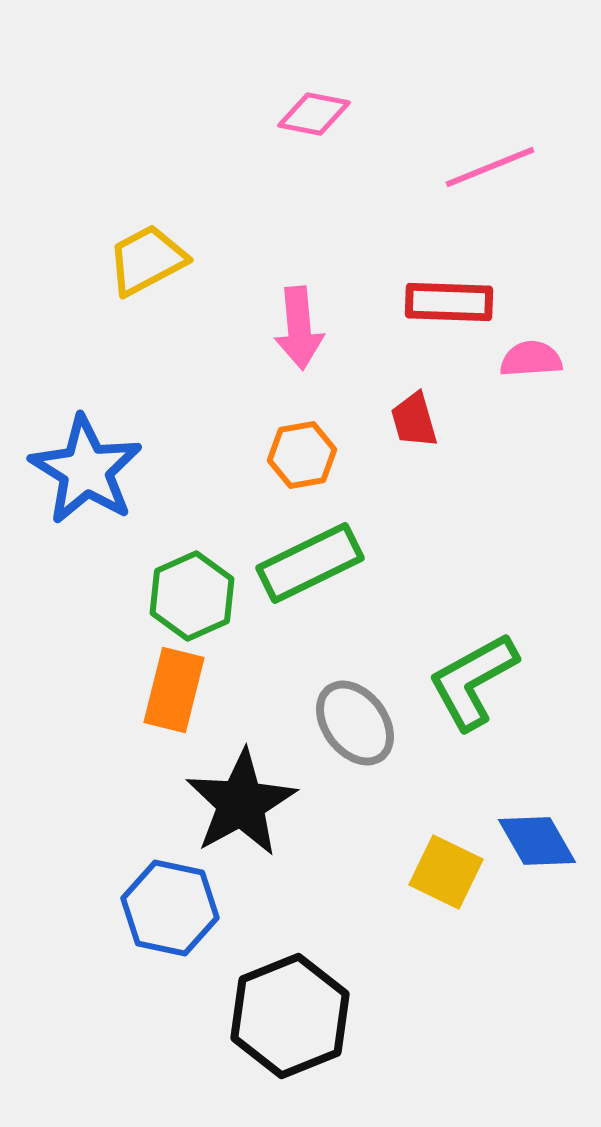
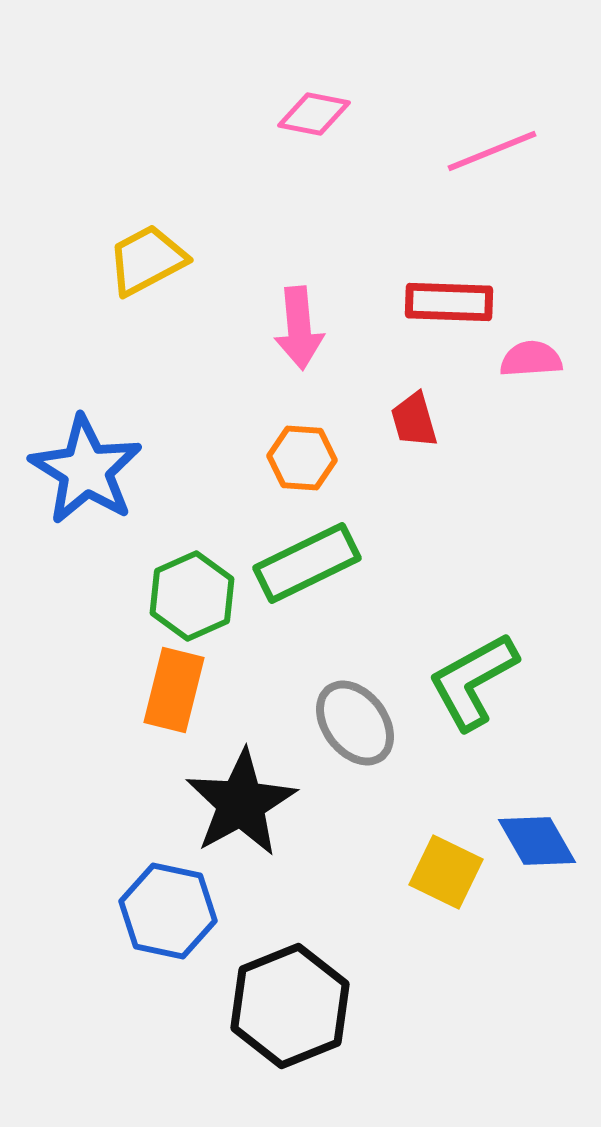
pink line: moved 2 px right, 16 px up
orange hexagon: moved 3 px down; rotated 14 degrees clockwise
green rectangle: moved 3 px left
blue hexagon: moved 2 px left, 3 px down
black hexagon: moved 10 px up
